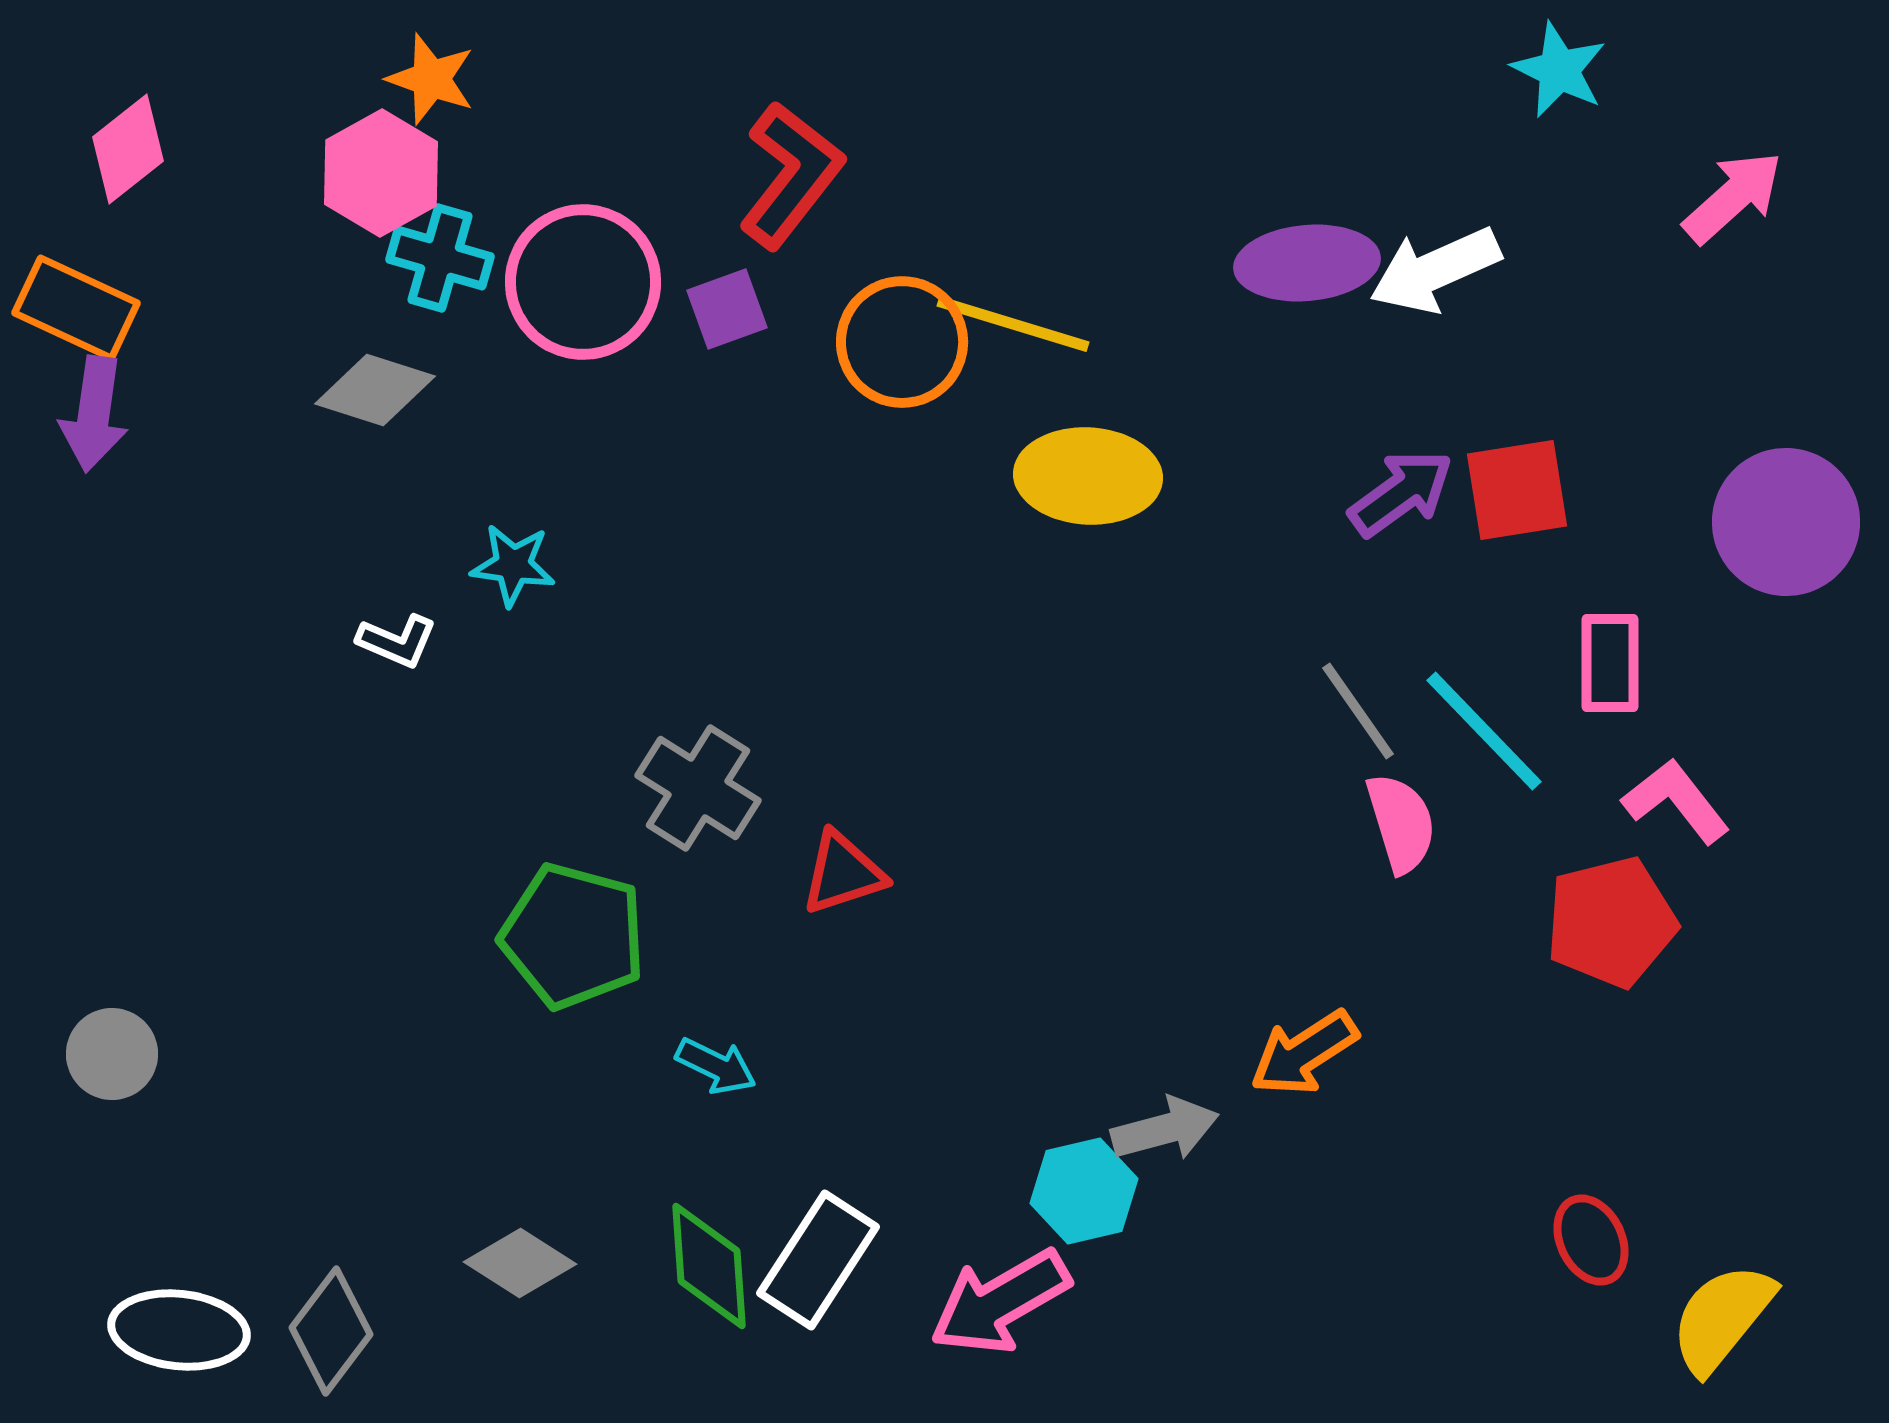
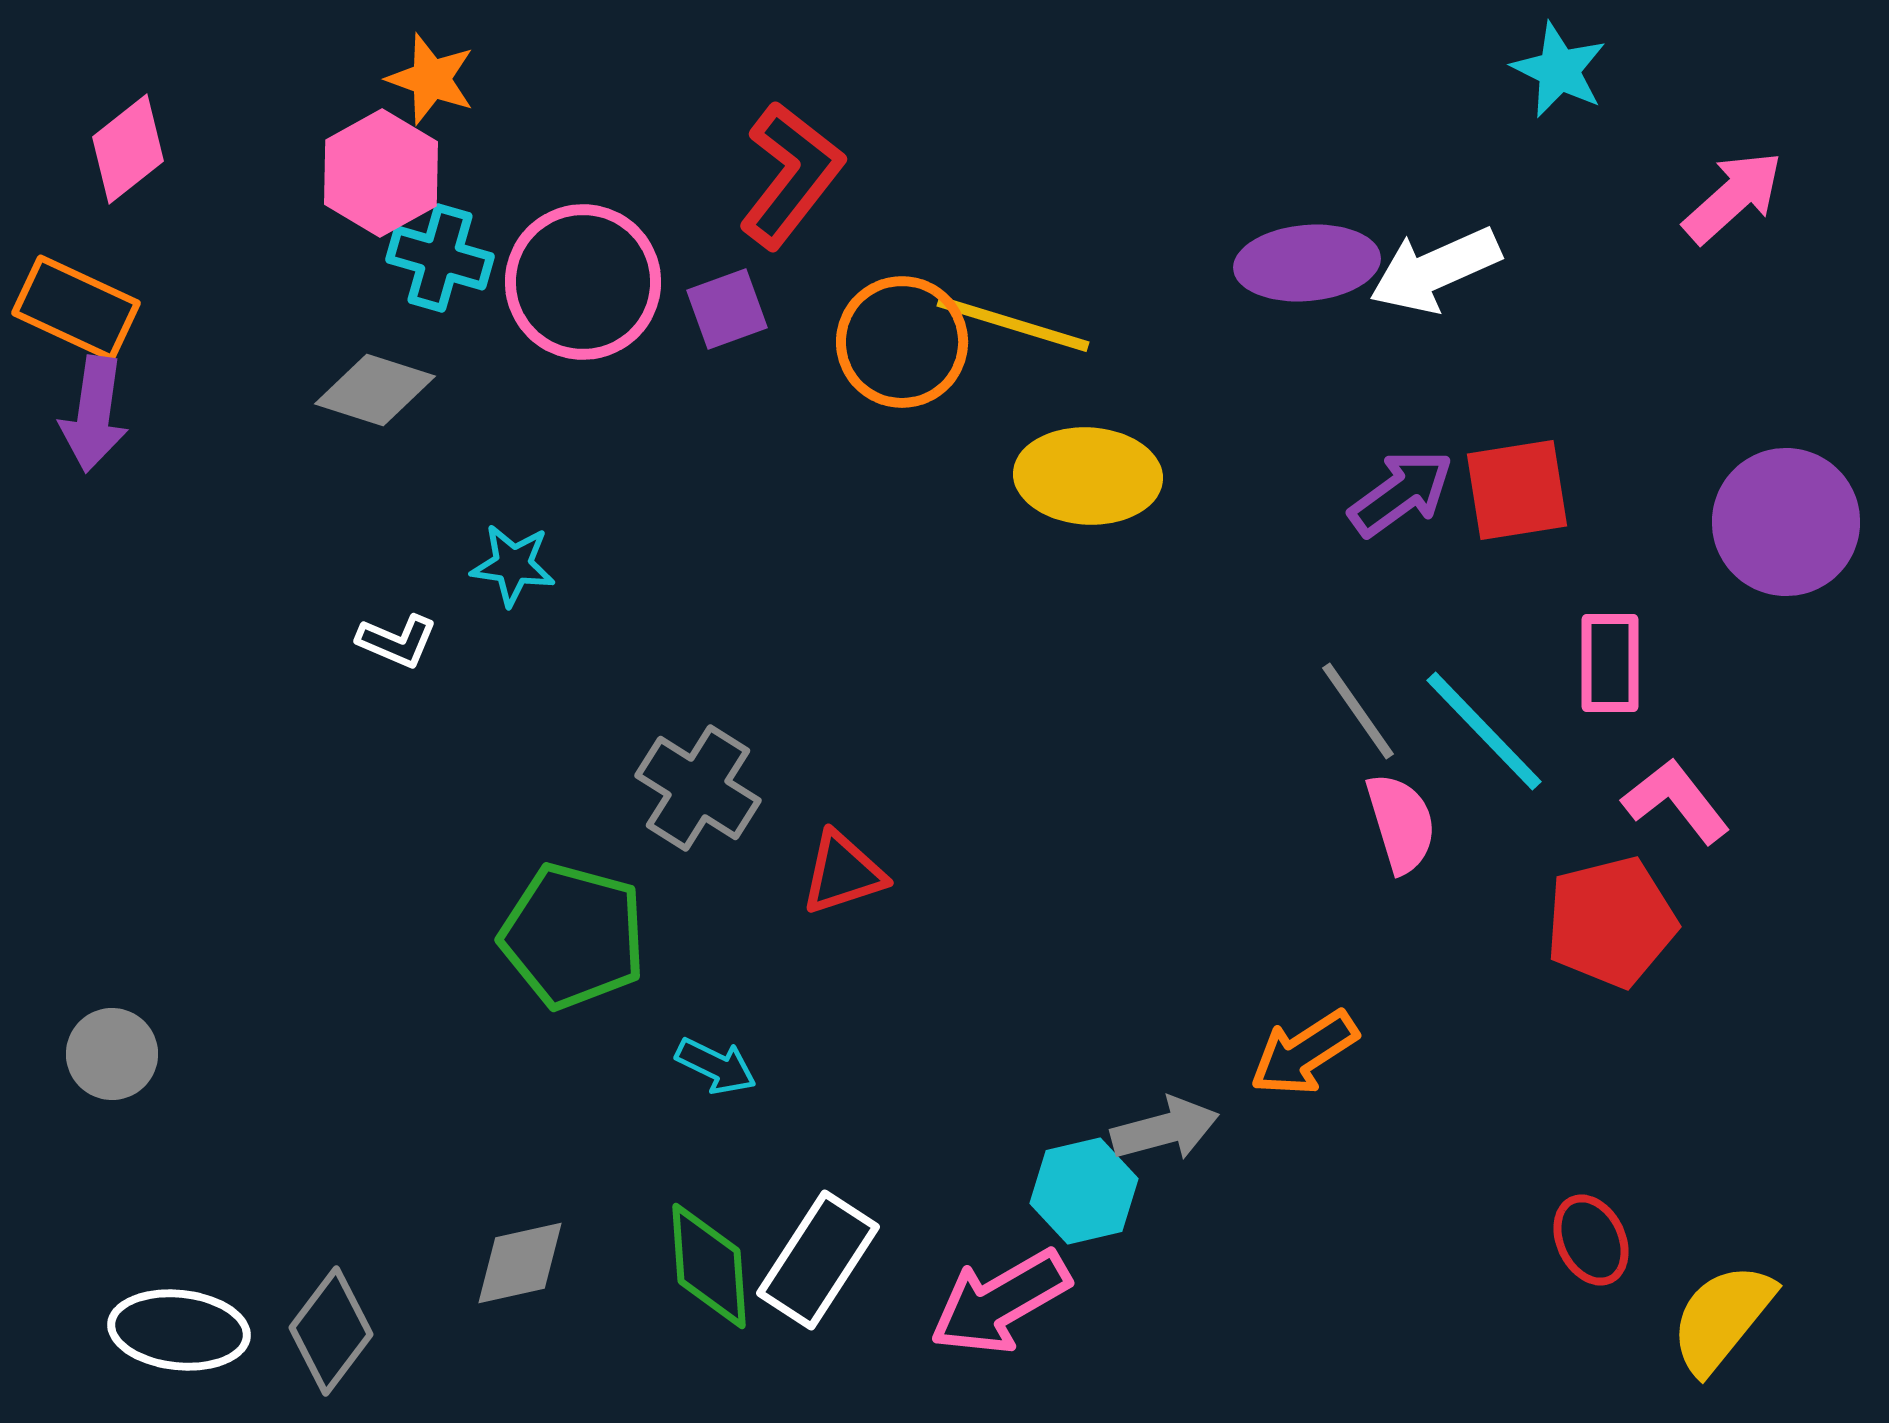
gray diamond at (520, 1263): rotated 45 degrees counterclockwise
